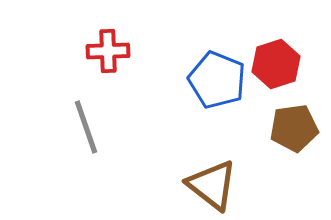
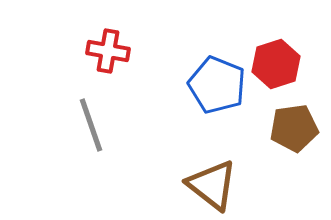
red cross: rotated 12 degrees clockwise
blue pentagon: moved 5 px down
gray line: moved 5 px right, 2 px up
